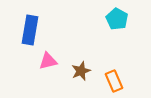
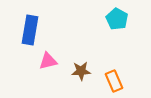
brown star: rotated 18 degrees clockwise
